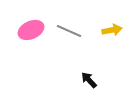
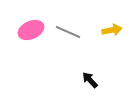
gray line: moved 1 px left, 1 px down
black arrow: moved 1 px right
